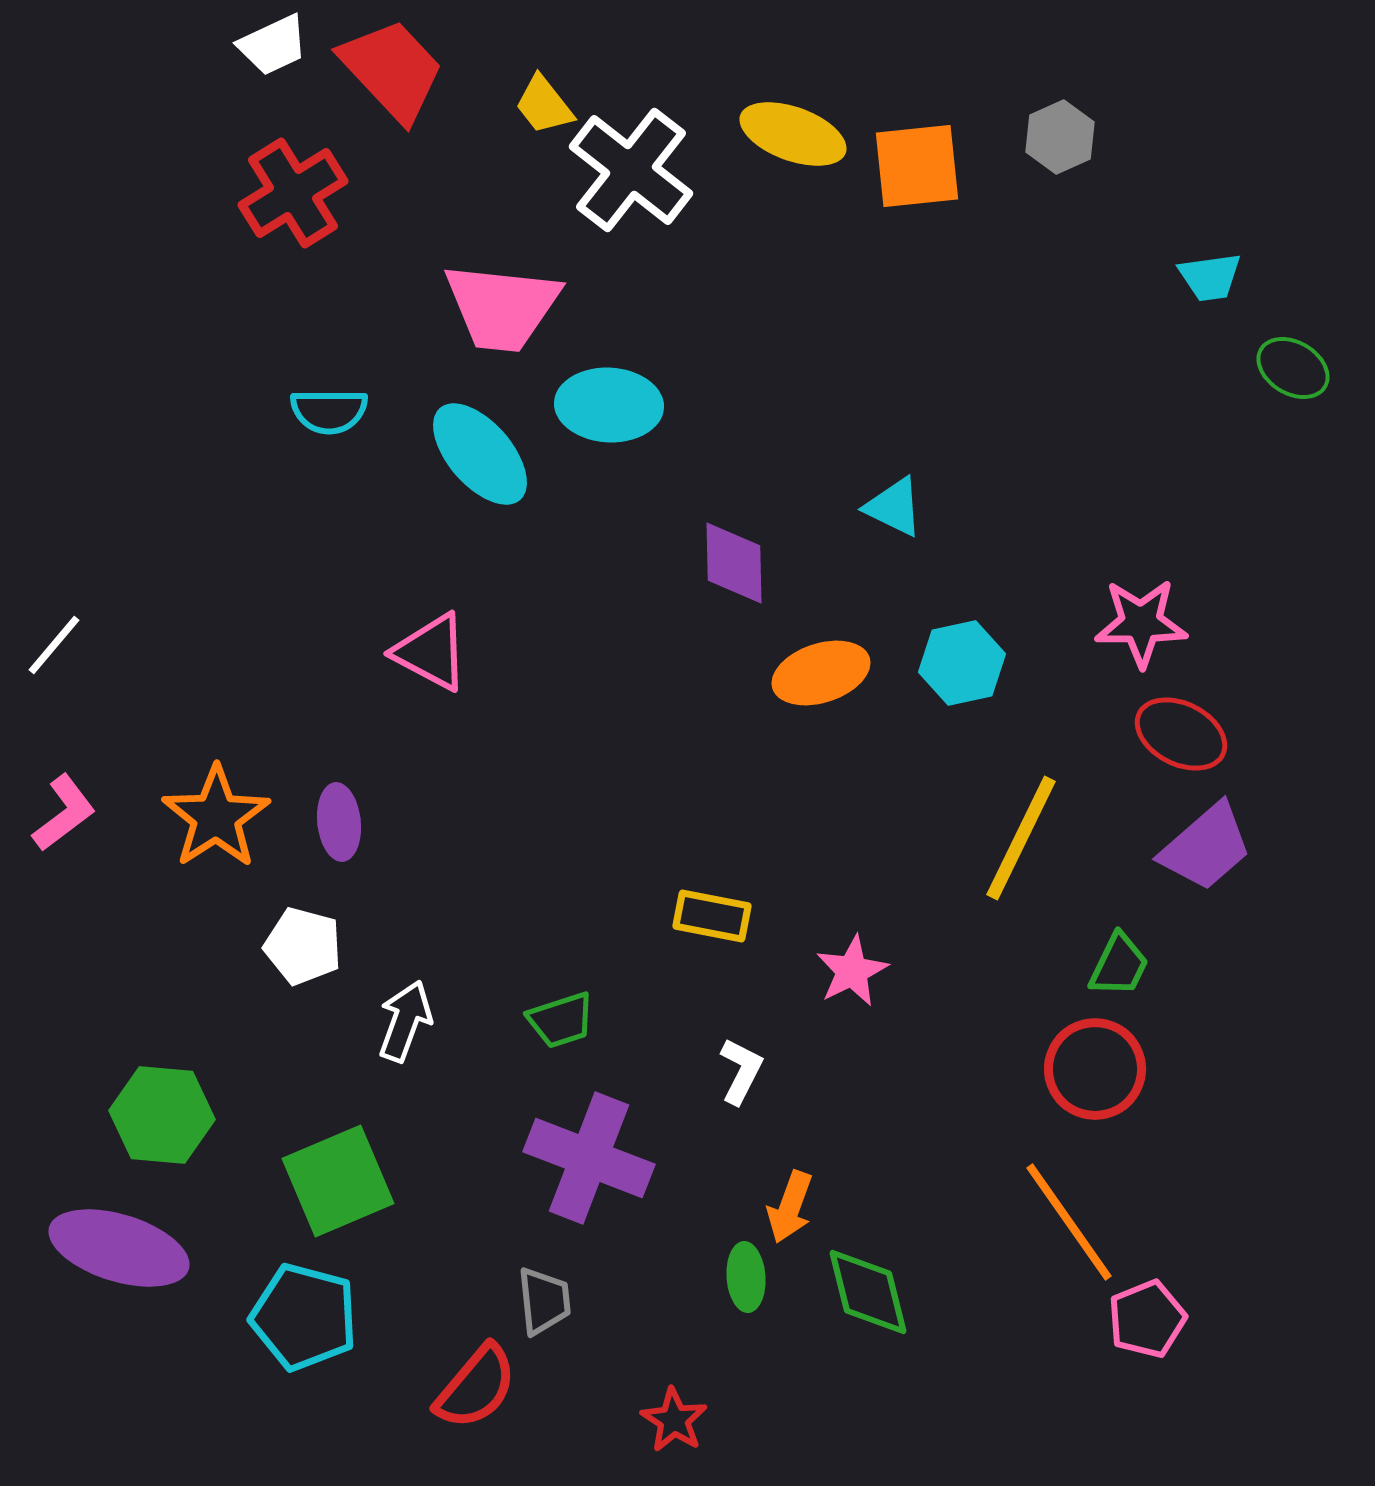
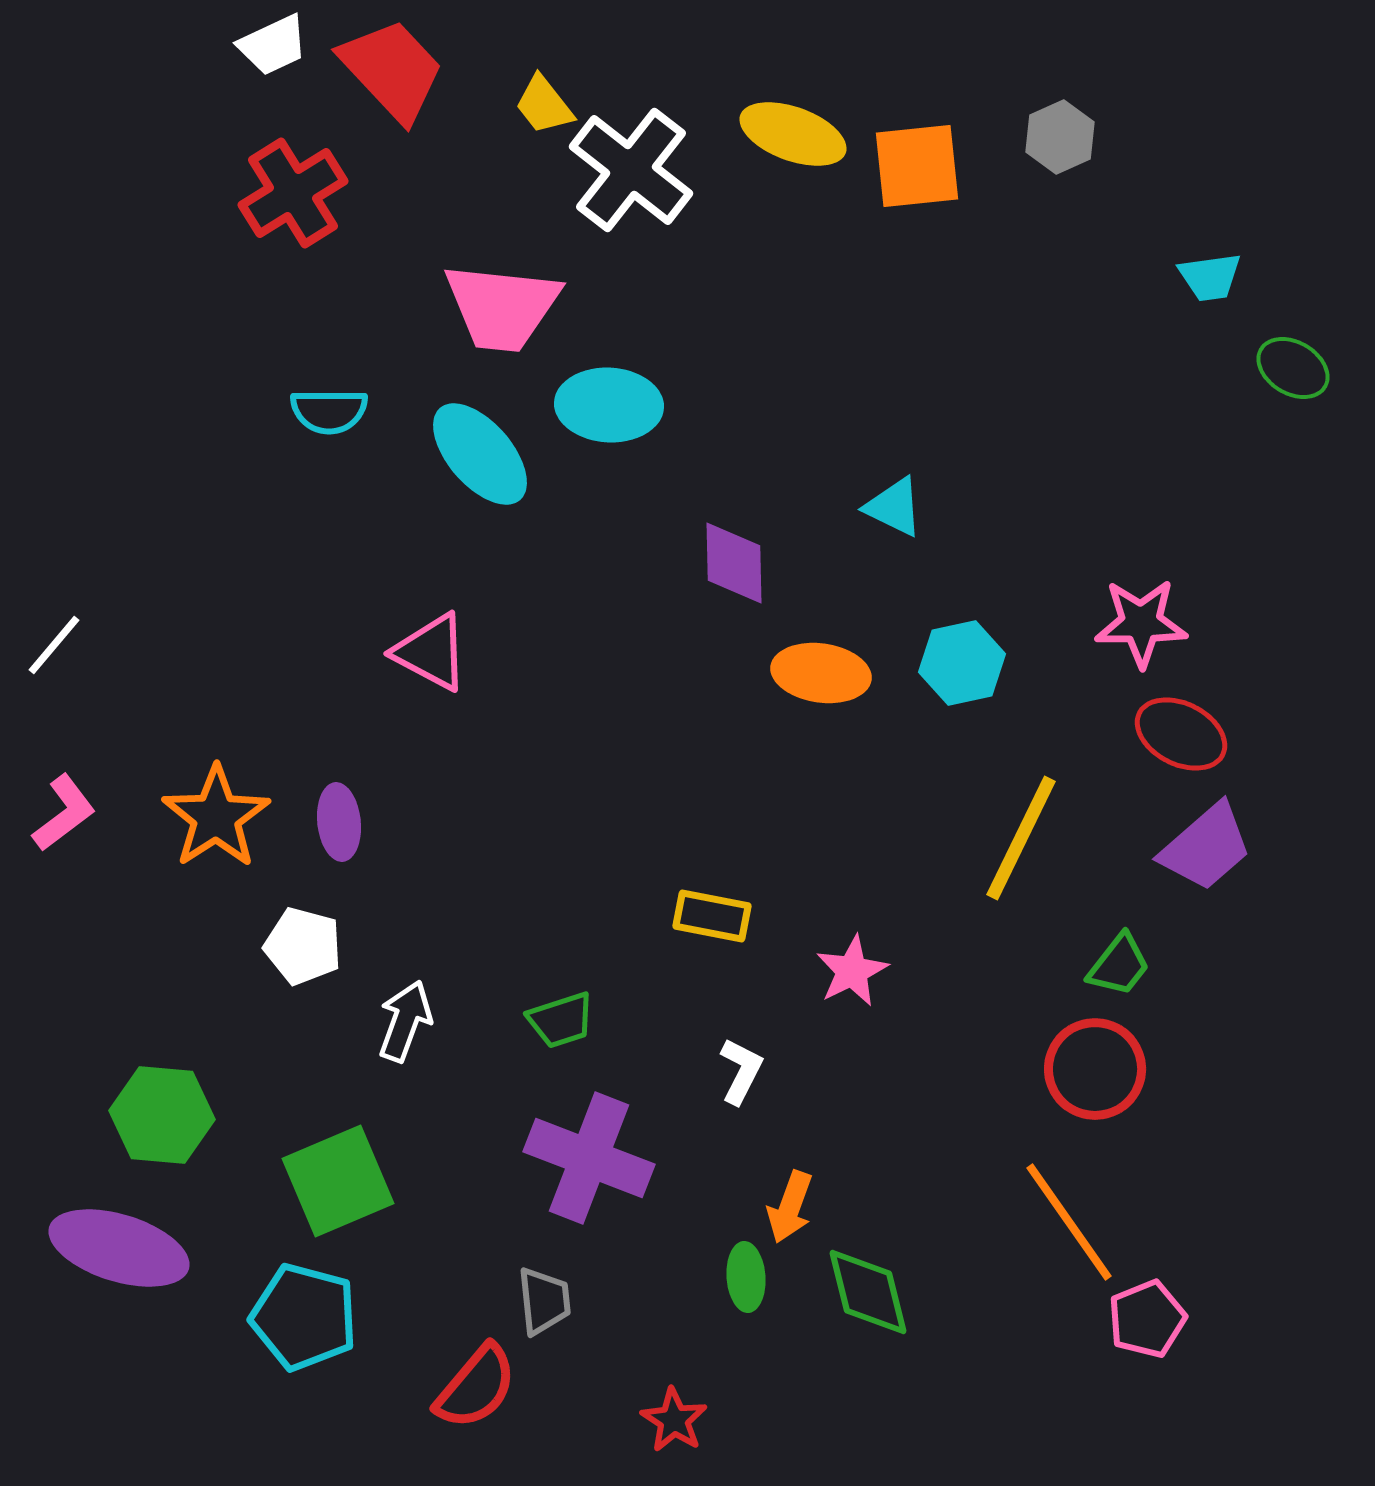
orange ellipse at (821, 673): rotated 26 degrees clockwise
green trapezoid at (1119, 965): rotated 12 degrees clockwise
